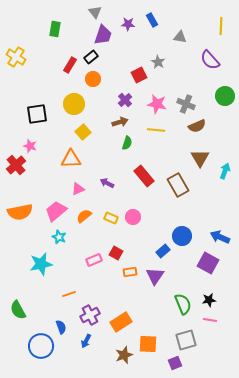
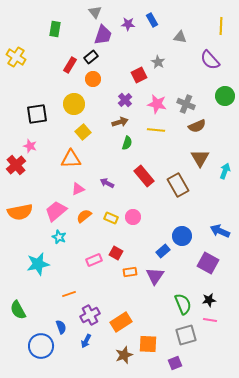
blue arrow at (220, 237): moved 6 px up
cyan star at (41, 264): moved 3 px left
gray square at (186, 340): moved 5 px up
